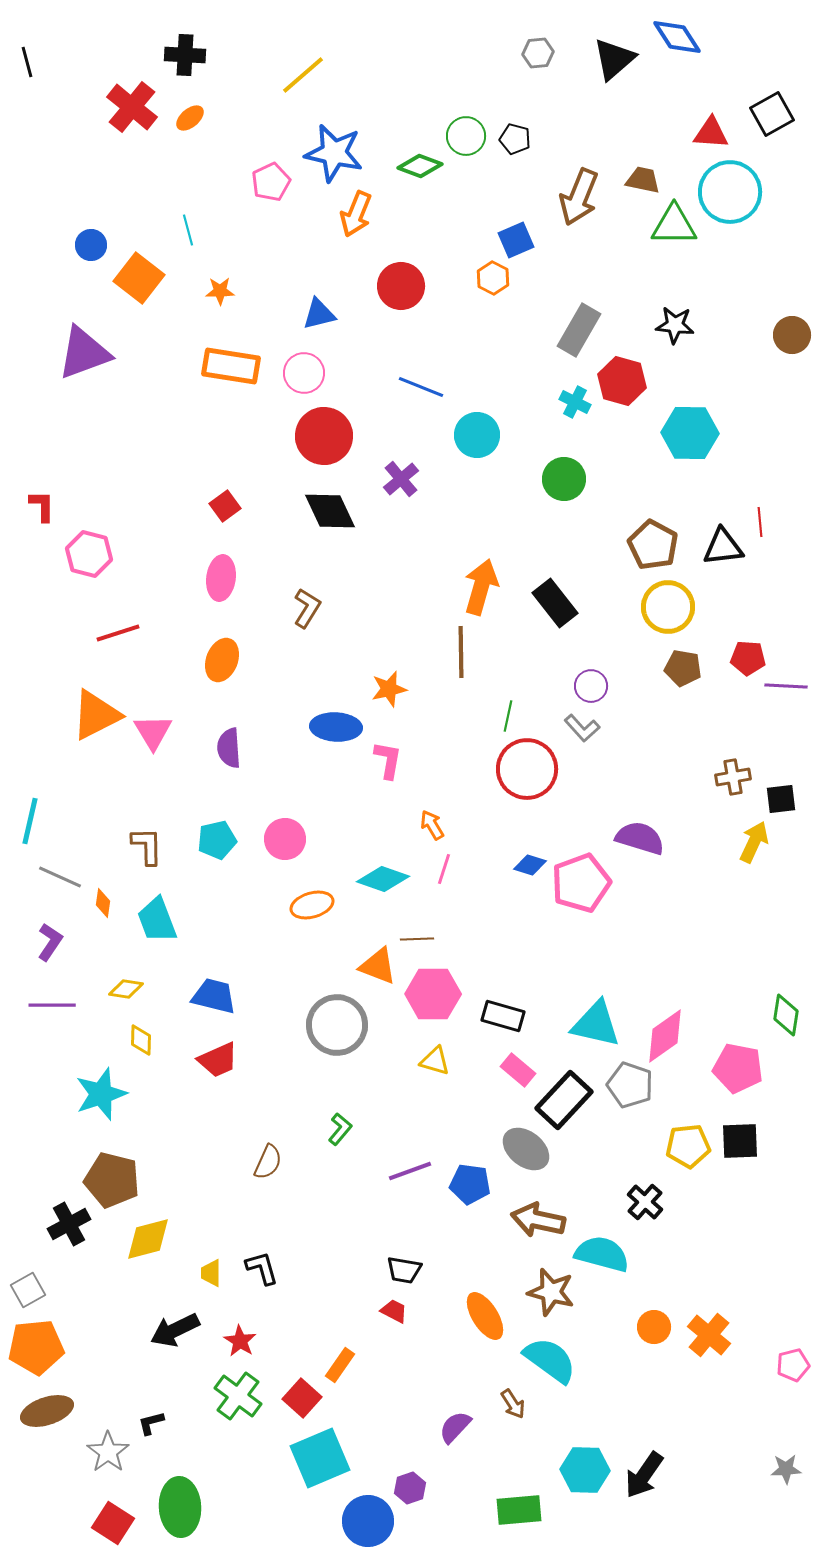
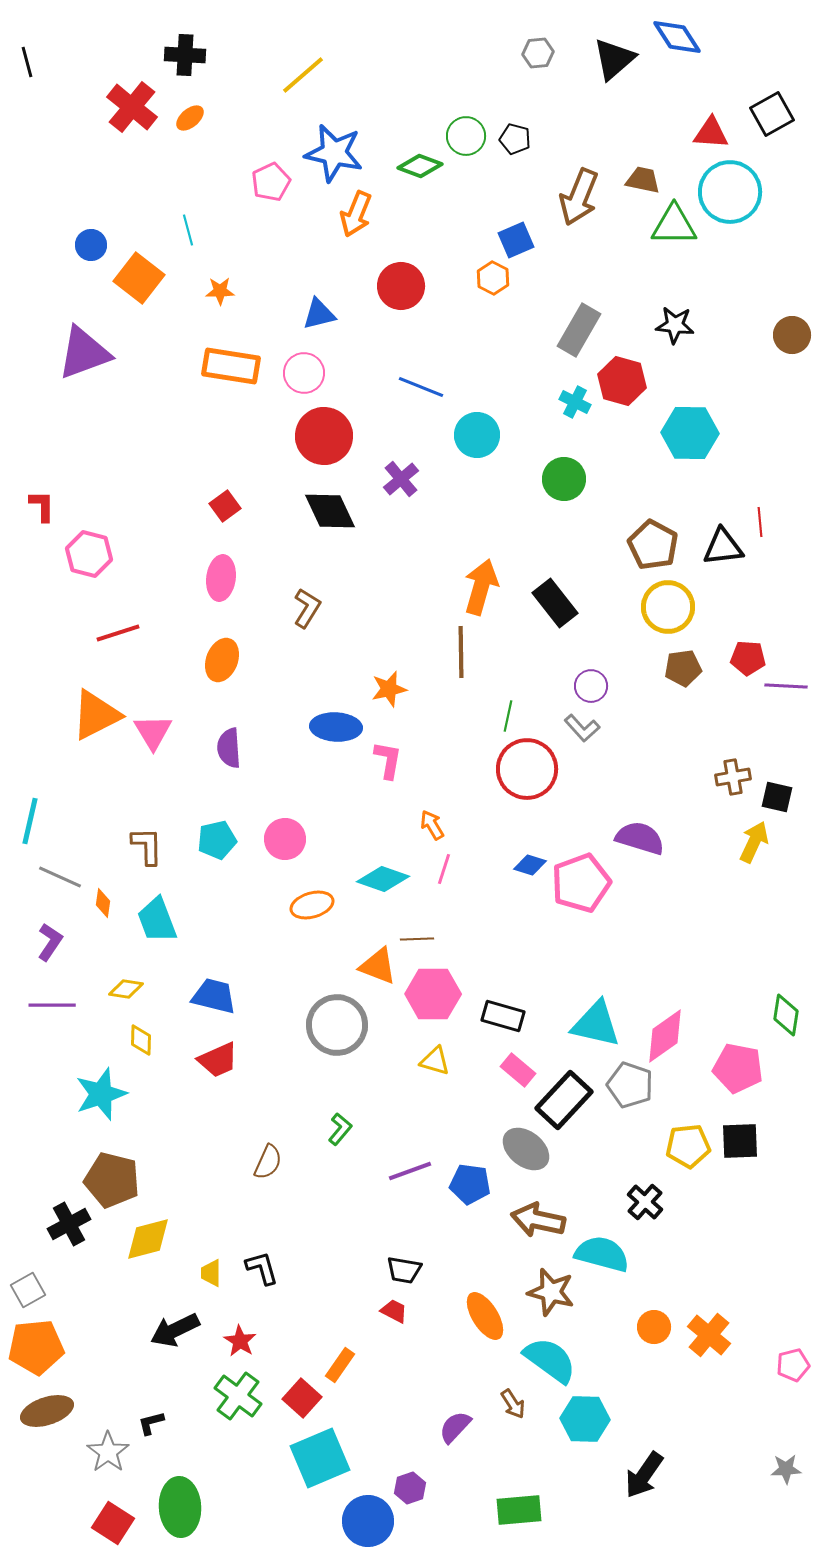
brown pentagon at (683, 668): rotated 18 degrees counterclockwise
black square at (781, 799): moved 4 px left, 2 px up; rotated 20 degrees clockwise
cyan hexagon at (585, 1470): moved 51 px up
